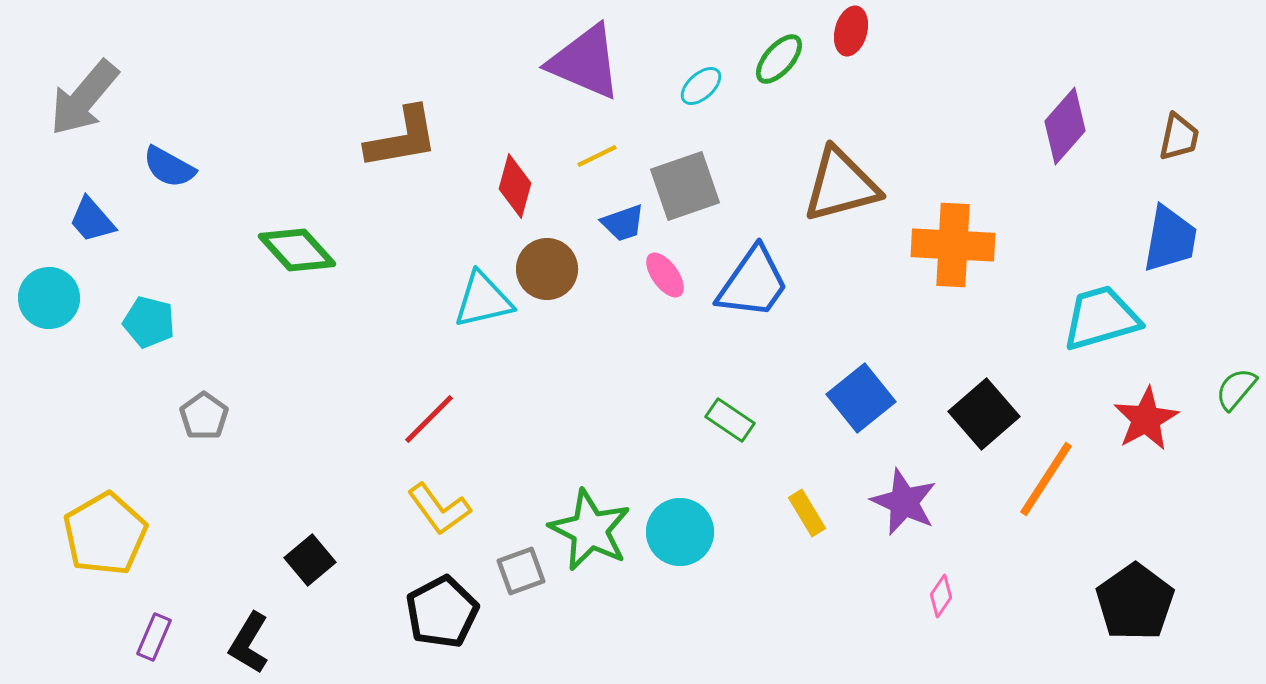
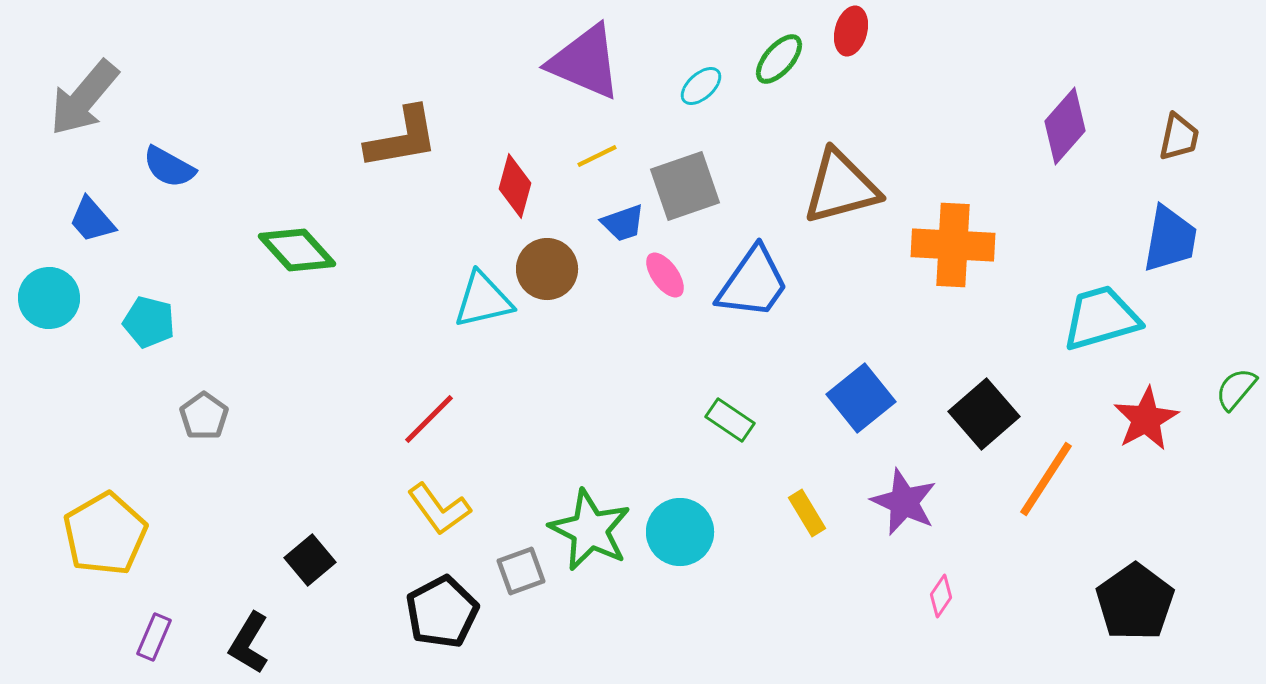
brown triangle at (841, 185): moved 2 px down
